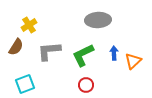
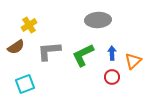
brown semicircle: rotated 24 degrees clockwise
blue arrow: moved 2 px left
red circle: moved 26 px right, 8 px up
